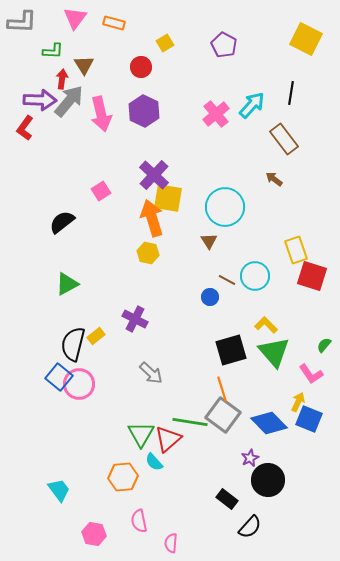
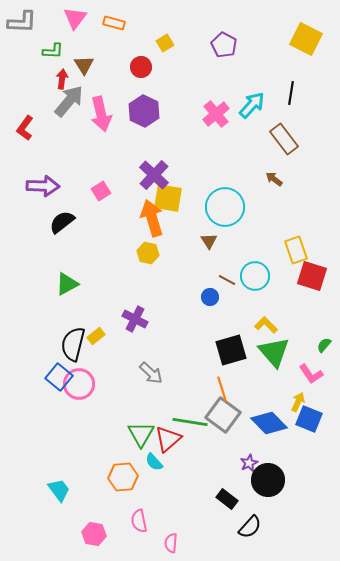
purple arrow at (40, 100): moved 3 px right, 86 px down
purple star at (250, 458): moved 1 px left, 5 px down
